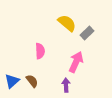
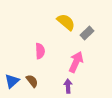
yellow semicircle: moved 1 px left, 1 px up
purple arrow: moved 2 px right, 1 px down
